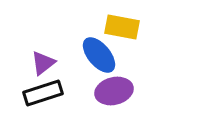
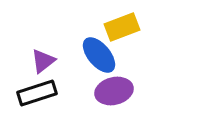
yellow rectangle: rotated 32 degrees counterclockwise
purple triangle: moved 2 px up
black rectangle: moved 6 px left
